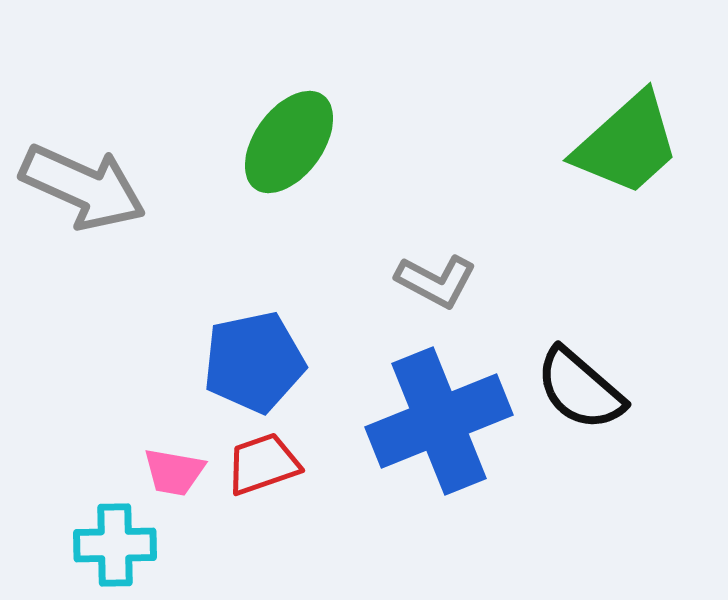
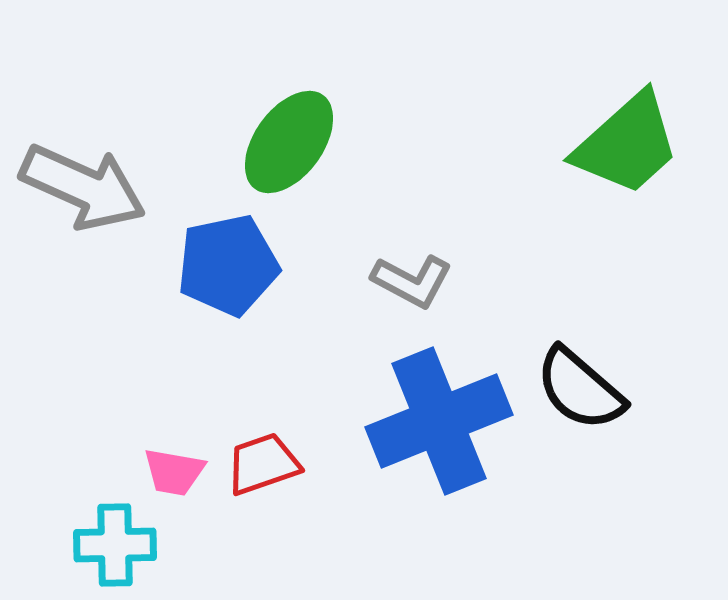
gray L-shape: moved 24 px left
blue pentagon: moved 26 px left, 97 px up
